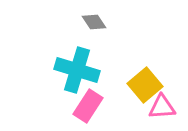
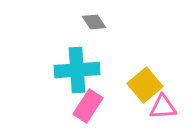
cyan cross: rotated 21 degrees counterclockwise
pink triangle: moved 1 px right
